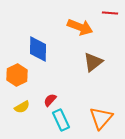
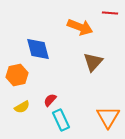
blue diamond: rotated 16 degrees counterclockwise
brown triangle: rotated 10 degrees counterclockwise
orange hexagon: rotated 15 degrees clockwise
orange triangle: moved 7 px right, 1 px up; rotated 10 degrees counterclockwise
